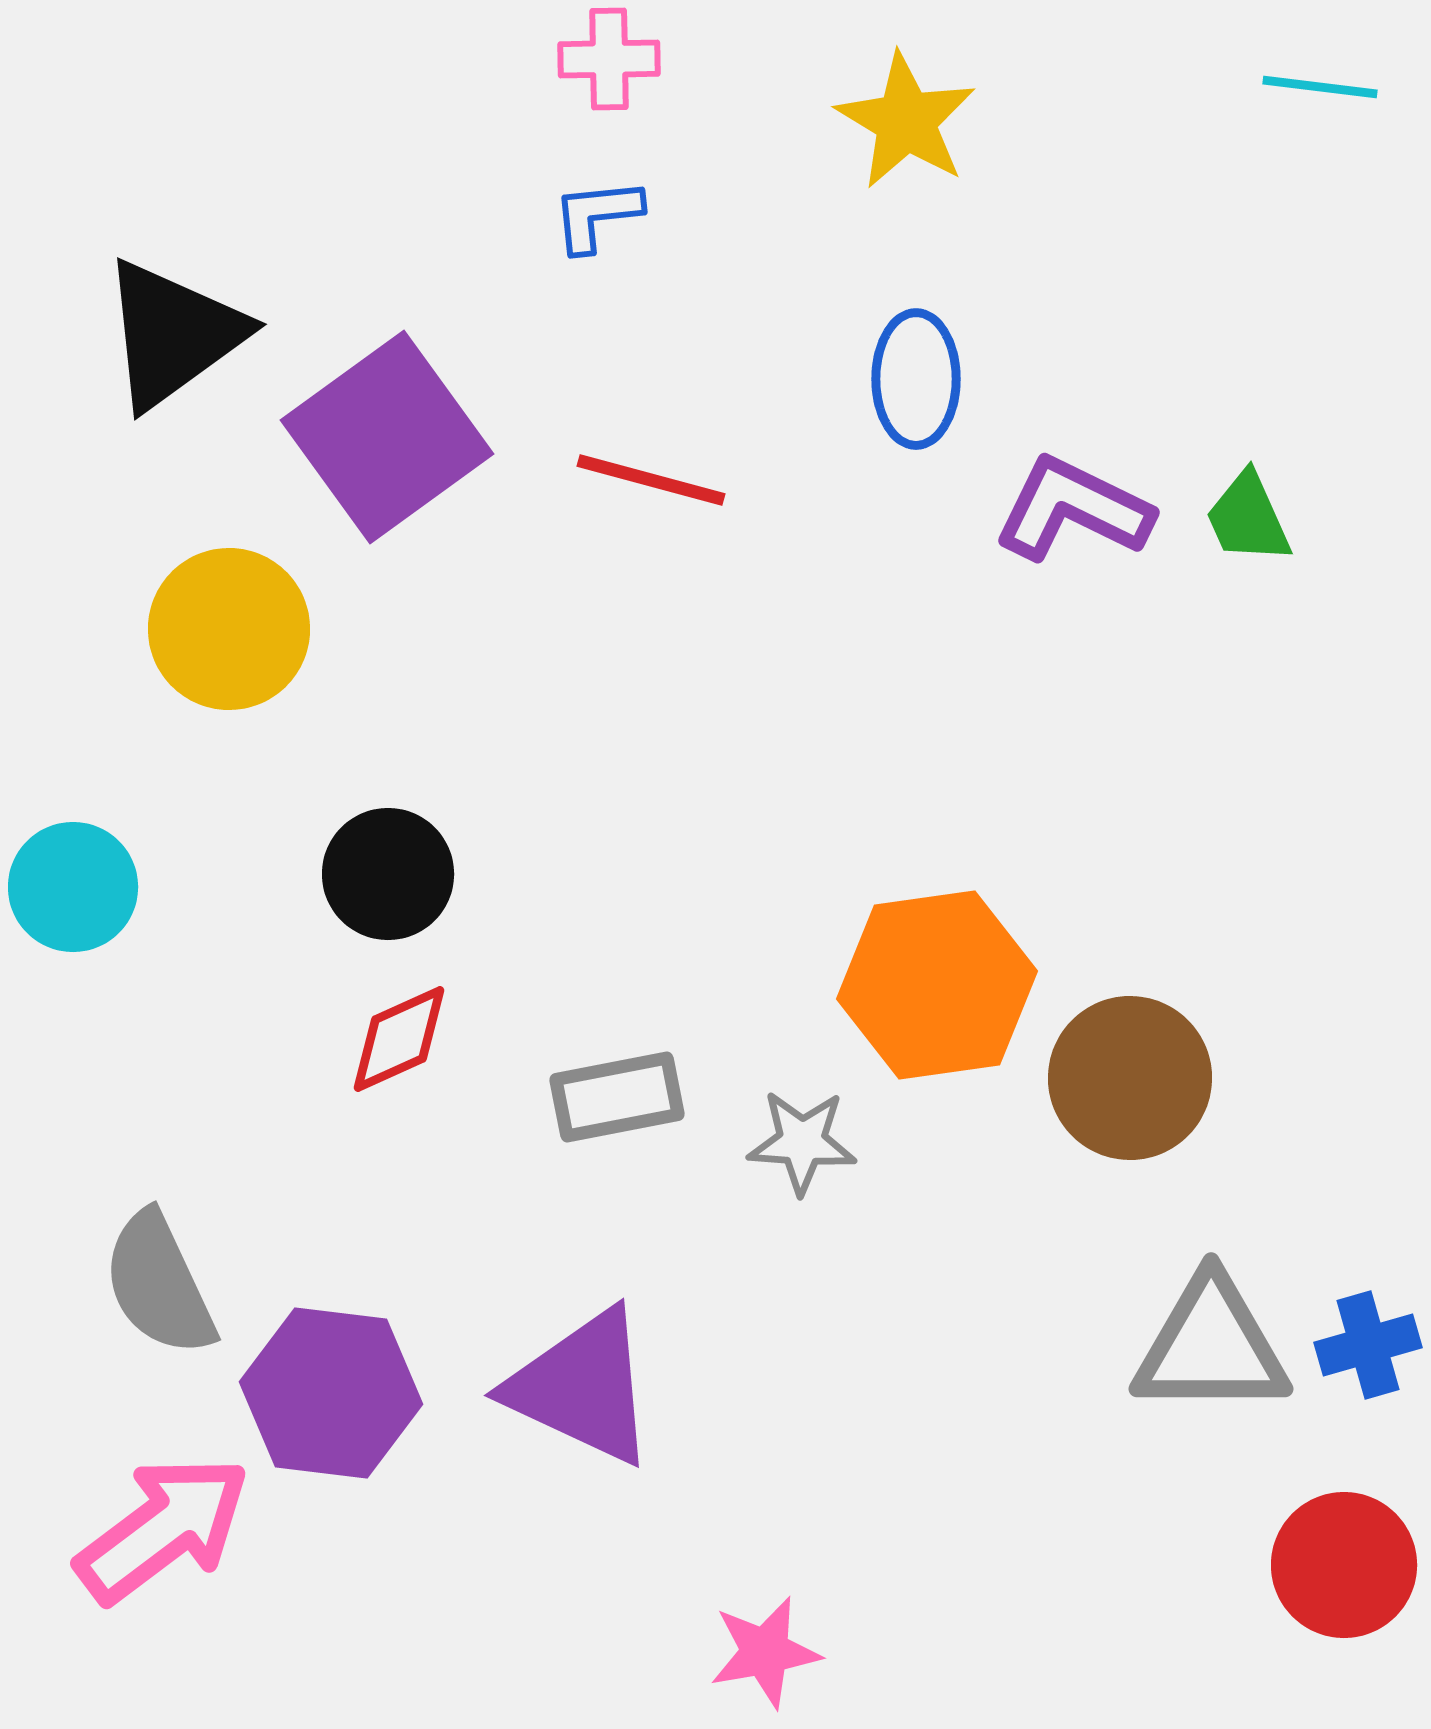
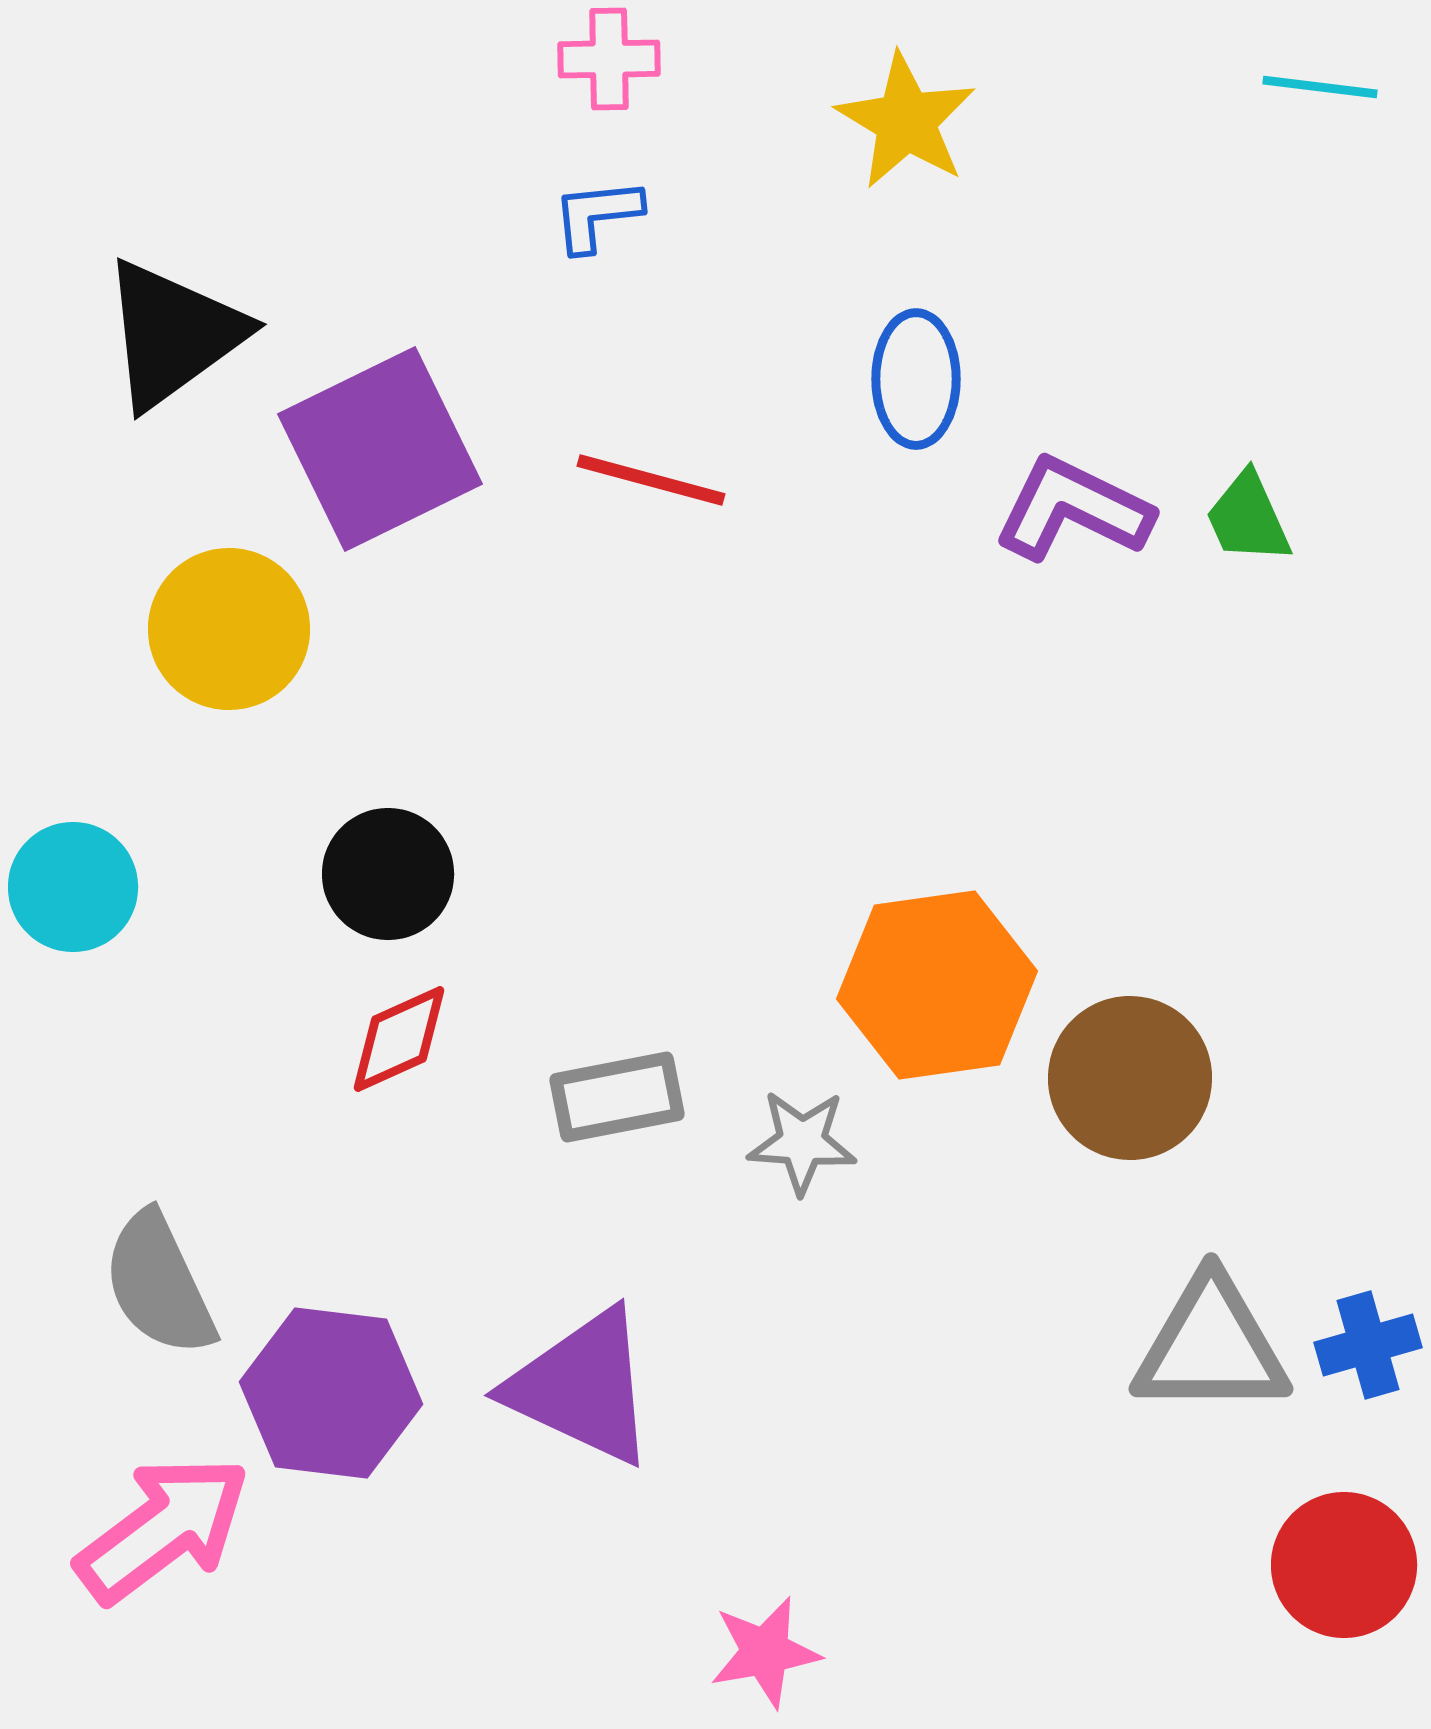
purple square: moved 7 px left, 12 px down; rotated 10 degrees clockwise
